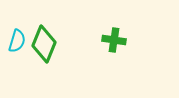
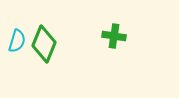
green cross: moved 4 px up
